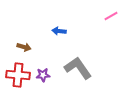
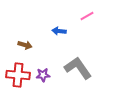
pink line: moved 24 px left
brown arrow: moved 1 px right, 2 px up
